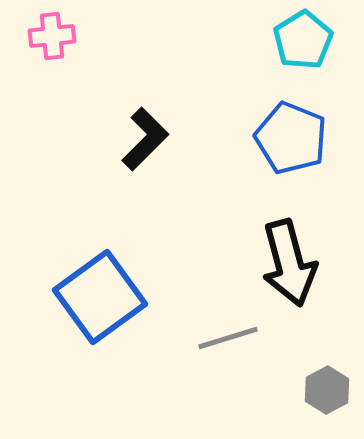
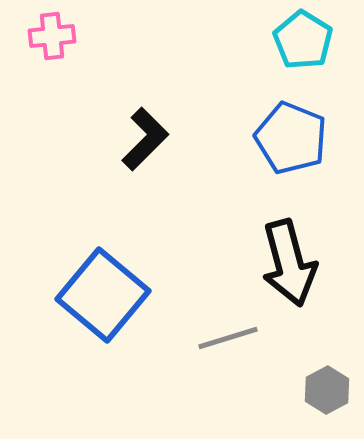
cyan pentagon: rotated 8 degrees counterclockwise
blue square: moved 3 px right, 2 px up; rotated 14 degrees counterclockwise
